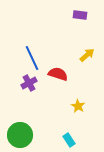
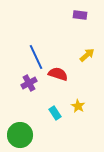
blue line: moved 4 px right, 1 px up
cyan rectangle: moved 14 px left, 27 px up
